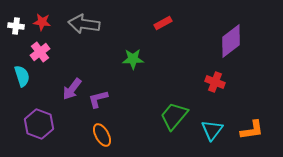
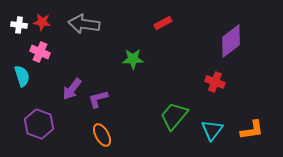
white cross: moved 3 px right, 1 px up
pink cross: rotated 30 degrees counterclockwise
